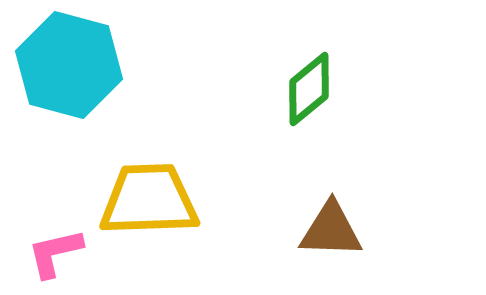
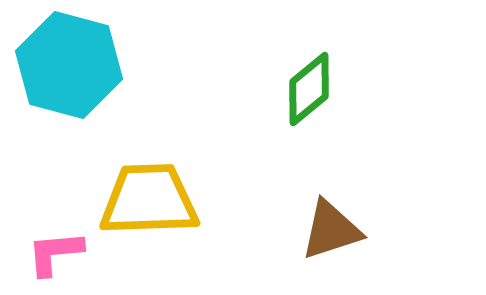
brown triangle: rotated 20 degrees counterclockwise
pink L-shape: rotated 8 degrees clockwise
